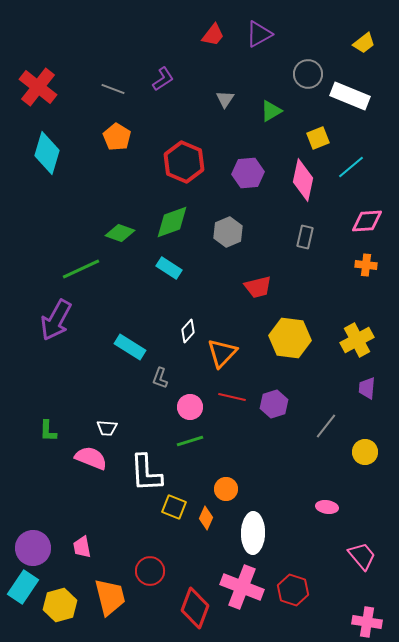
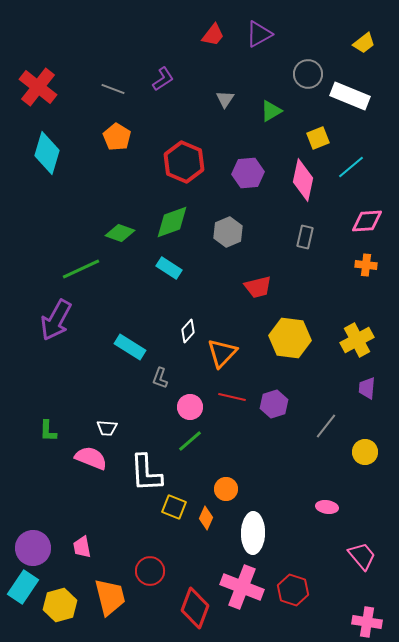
green line at (190, 441): rotated 24 degrees counterclockwise
